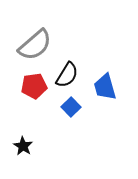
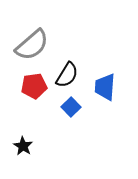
gray semicircle: moved 3 px left
blue trapezoid: rotated 20 degrees clockwise
